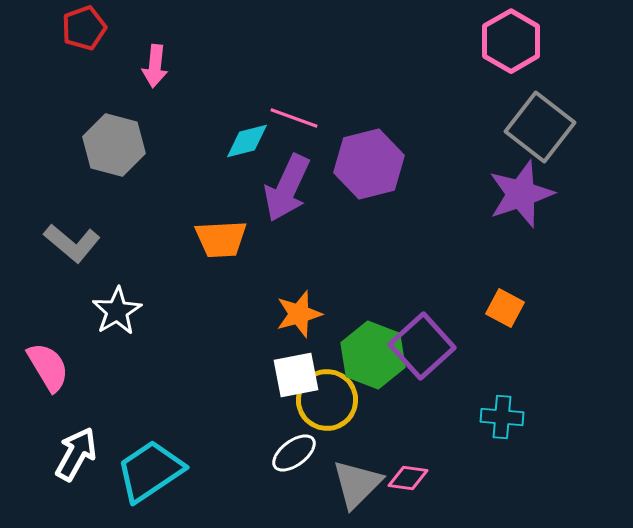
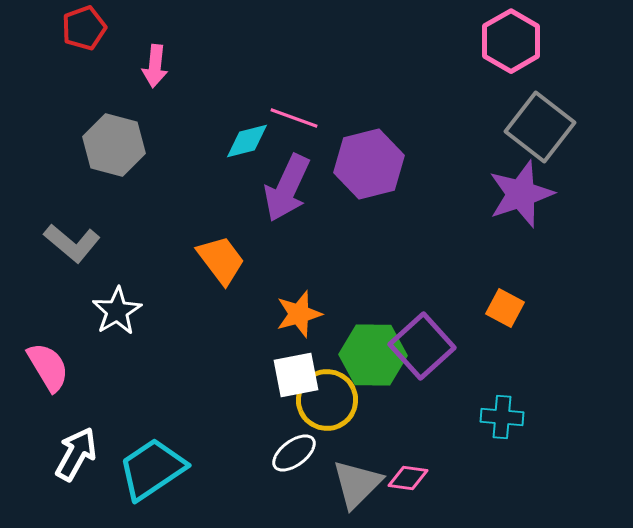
orange trapezoid: moved 21 px down; rotated 124 degrees counterclockwise
green hexagon: rotated 20 degrees counterclockwise
cyan trapezoid: moved 2 px right, 2 px up
